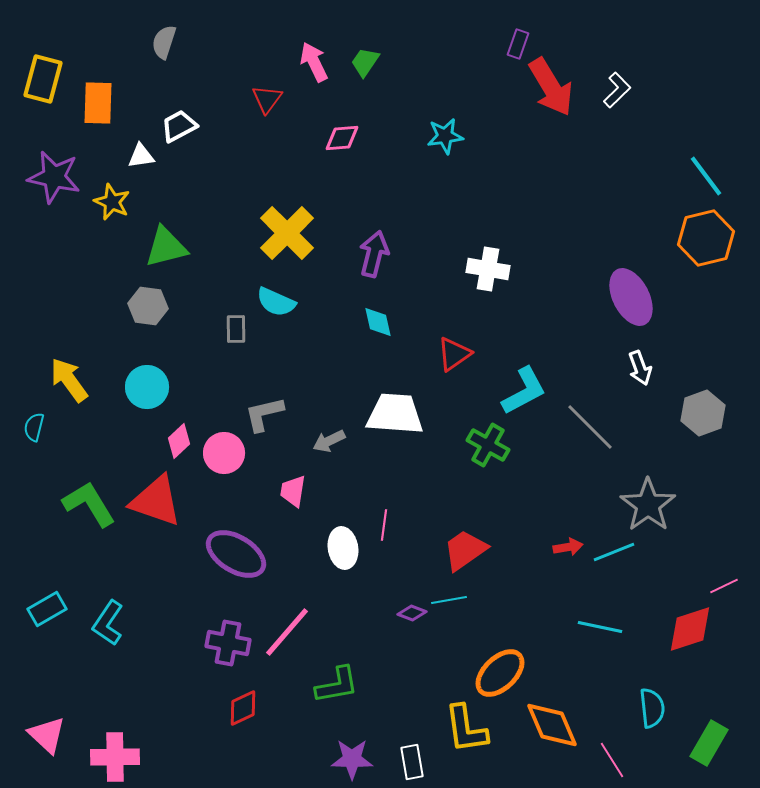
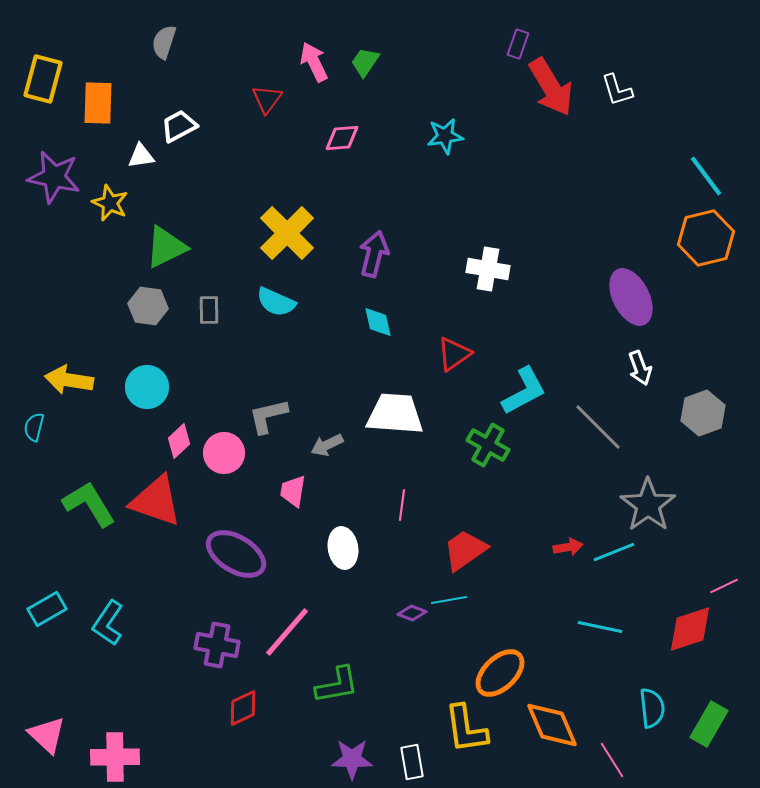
white L-shape at (617, 90): rotated 117 degrees clockwise
yellow star at (112, 202): moved 2 px left, 1 px down
green triangle at (166, 247): rotated 12 degrees counterclockwise
gray rectangle at (236, 329): moved 27 px left, 19 px up
yellow arrow at (69, 380): rotated 45 degrees counterclockwise
gray L-shape at (264, 414): moved 4 px right, 2 px down
gray line at (590, 427): moved 8 px right
gray arrow at (329, 441): moved 2 px left, 4 px down
pink line at (384, 525): moved 18 px right, 20 px up
purple cross at (228, 643): moved 11 px left, 2 px down
green rectangle at (709, 743): moved 19 px up
